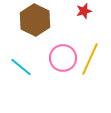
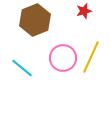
brown hexagon: rotated 12 degrees clockwise
yellow line: moved 1 px right, 2 px up
cyan line: moved 1 px right, 1 px down
